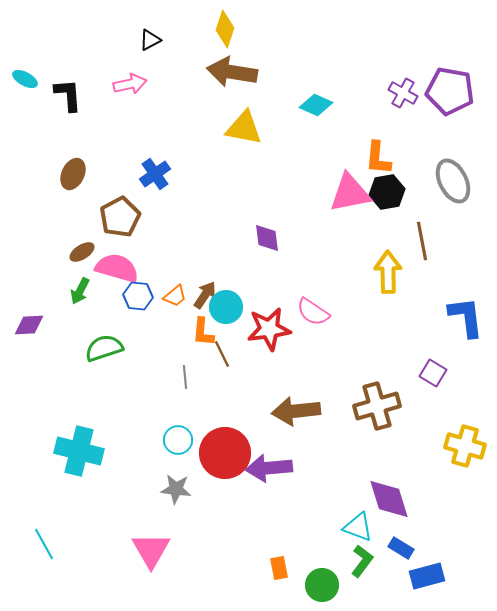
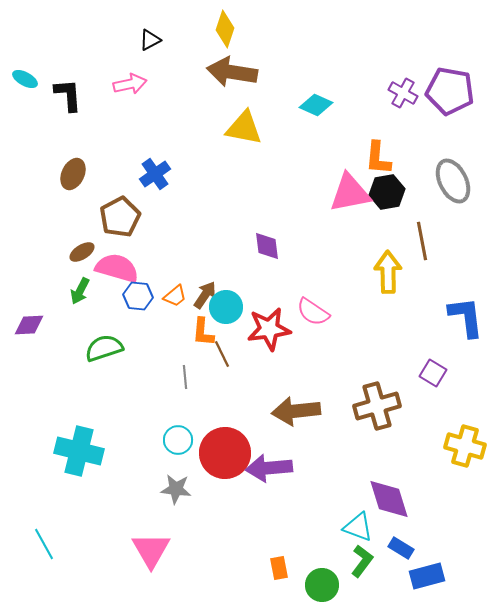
purple diamond at (267, 238): moved 8 px down
